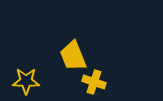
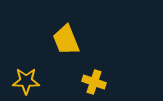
yellow trapezoid: moved 7 px left, 16 px up
